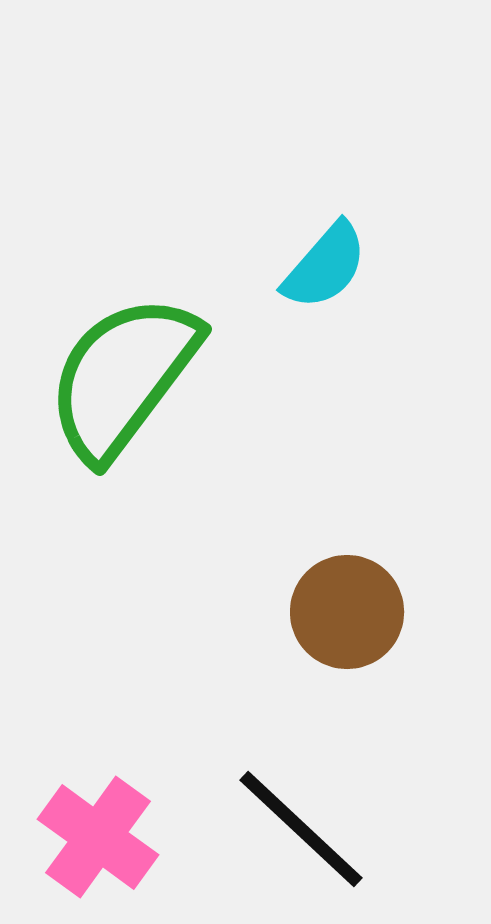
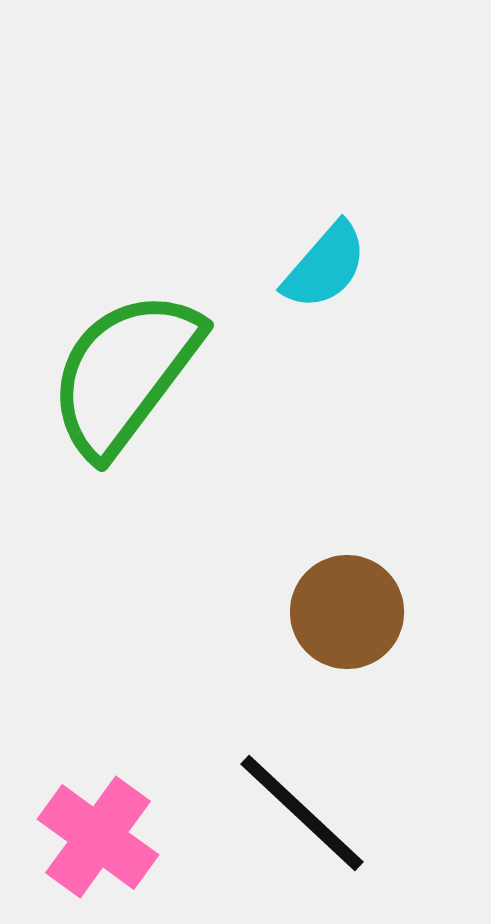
green semicircle: moved 2 px right, 4 px up
black line: moved 1 px right, 16 px up
